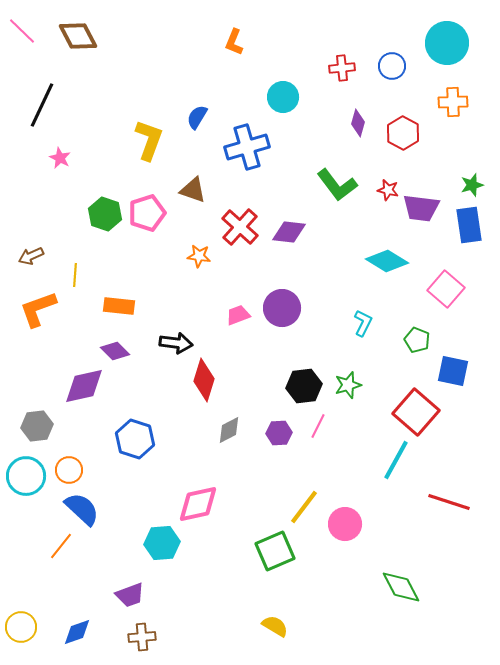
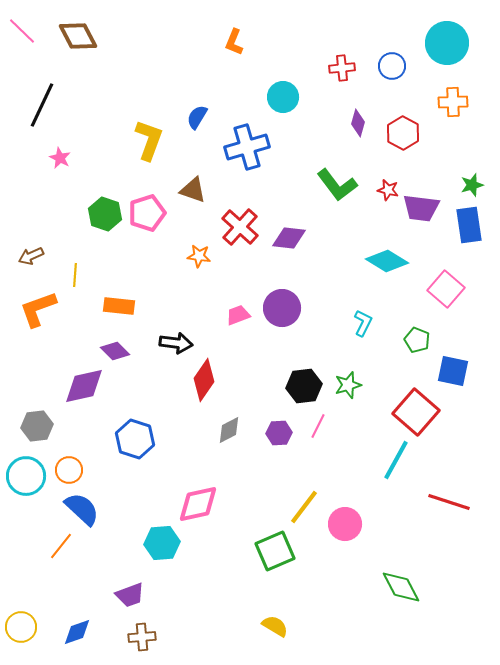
purple diamond at (289, 232): moved 6 px down
red diamond at (204, 380): rotated 18 degrees clockwise
